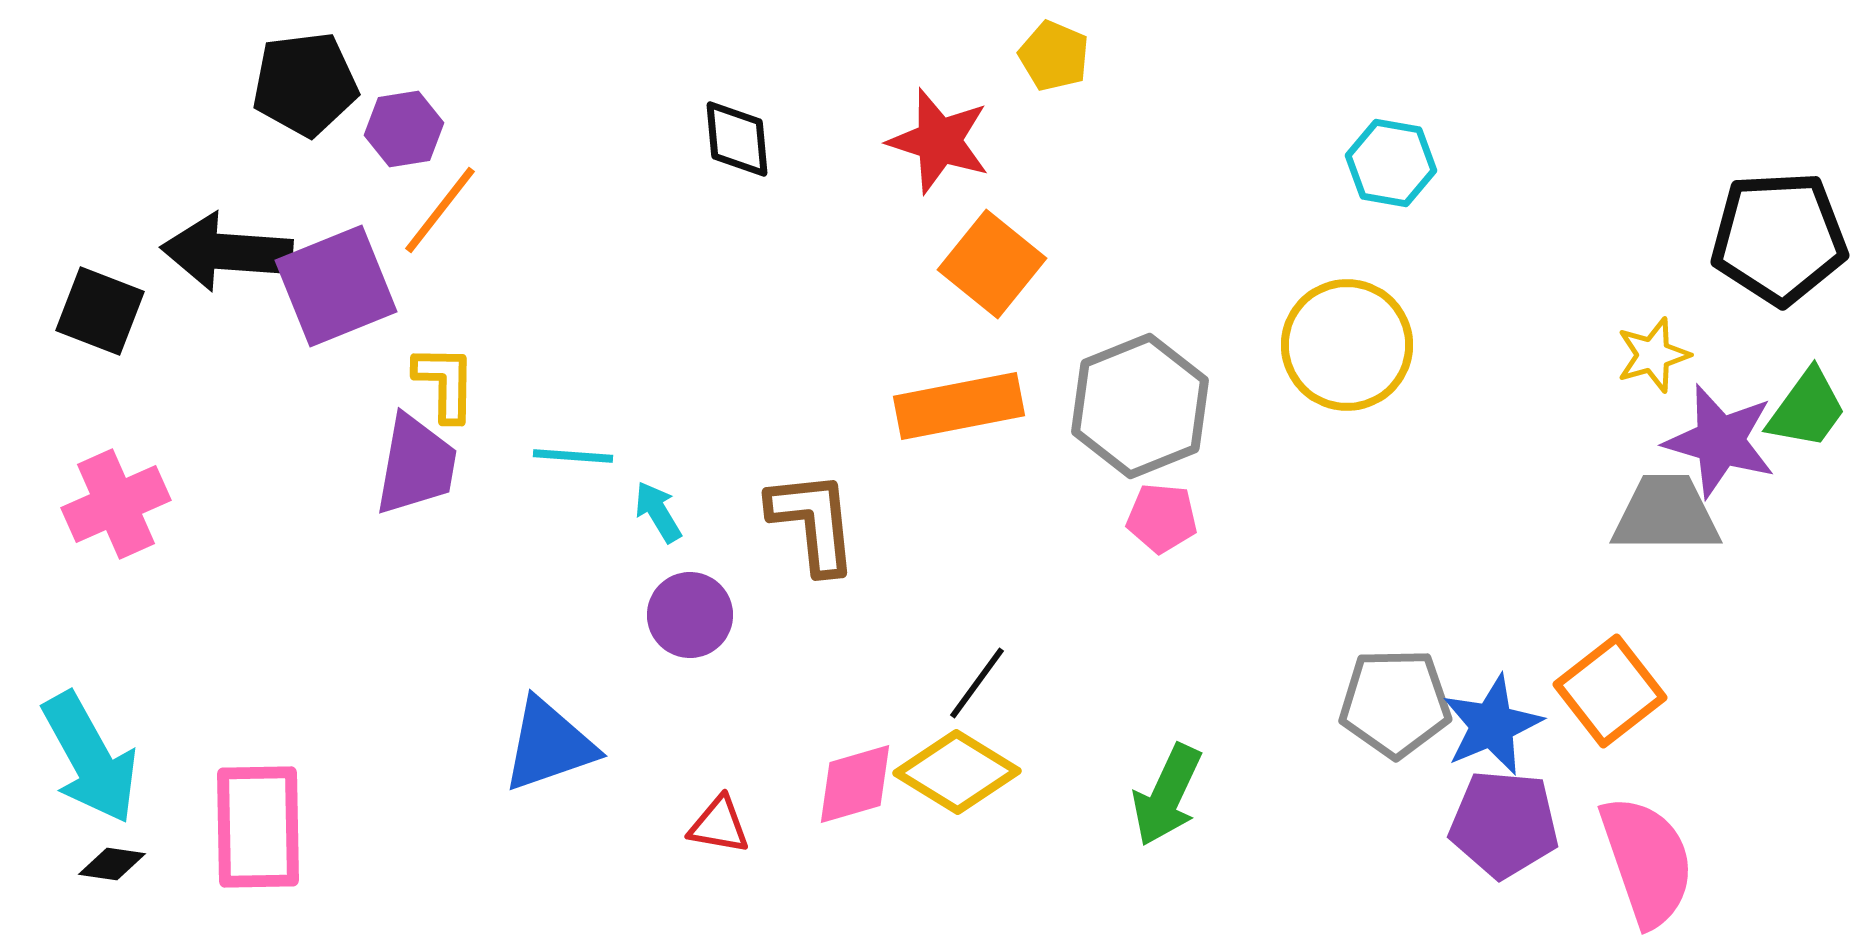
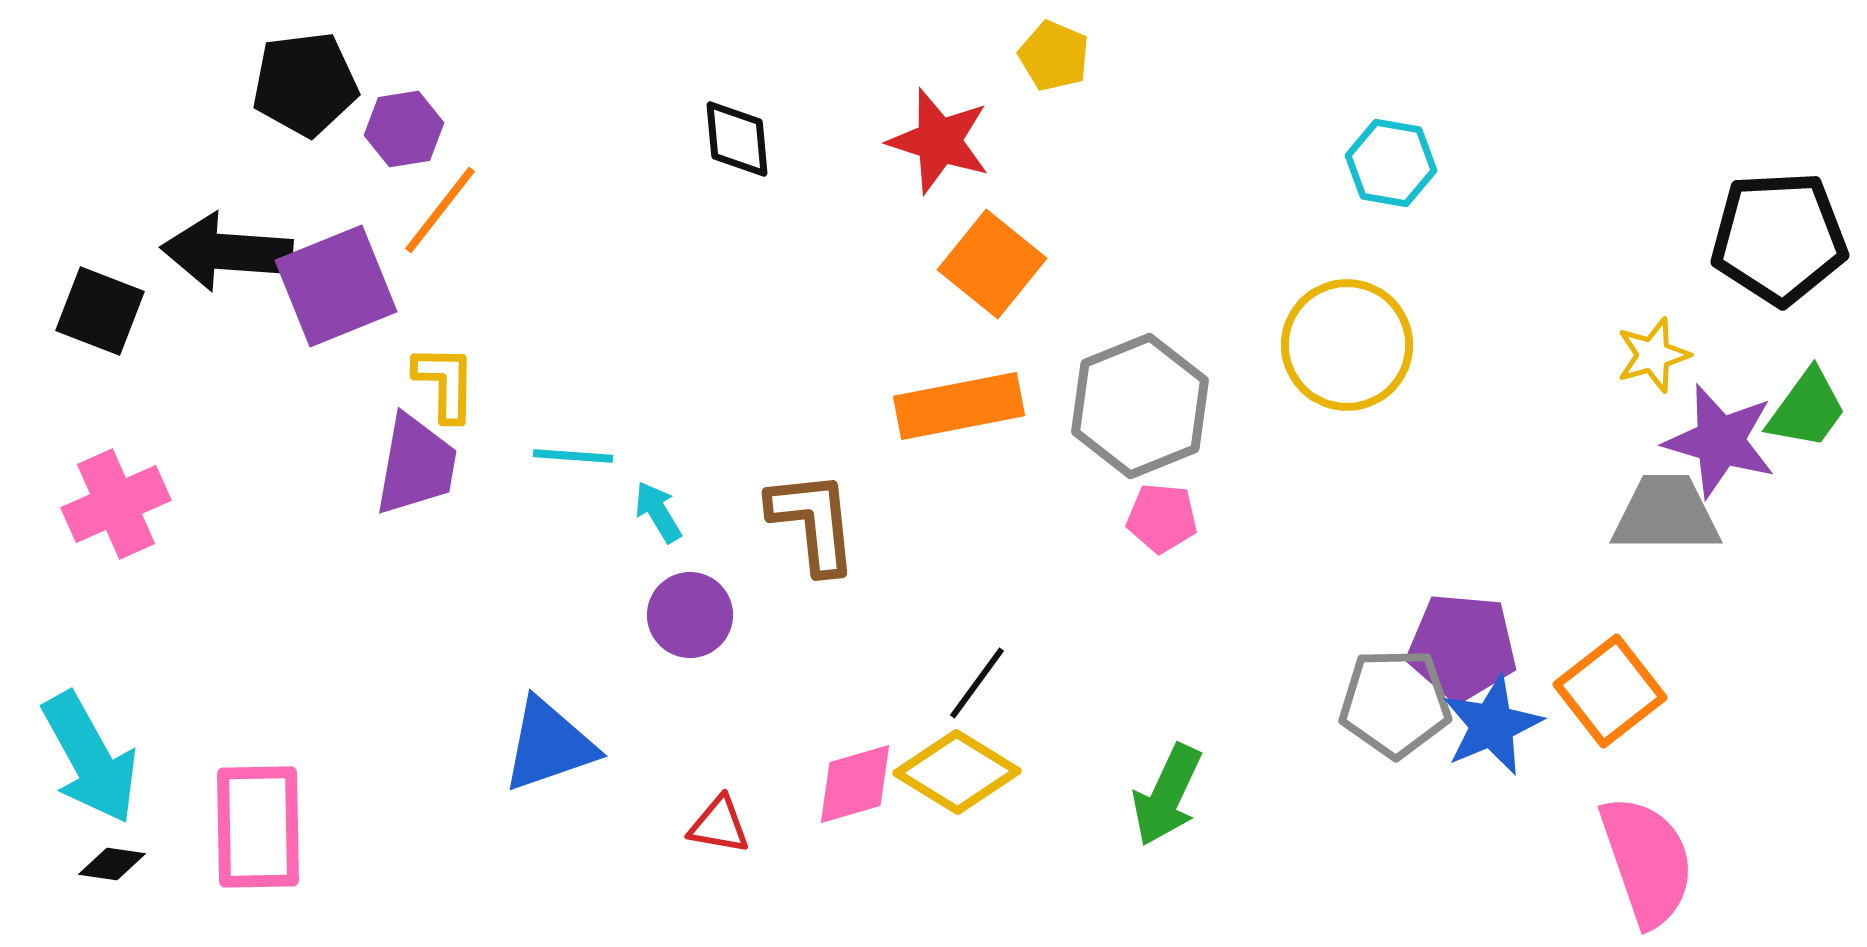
purple pentagon at (1504, 824): moved 42 px left, 177 px up
